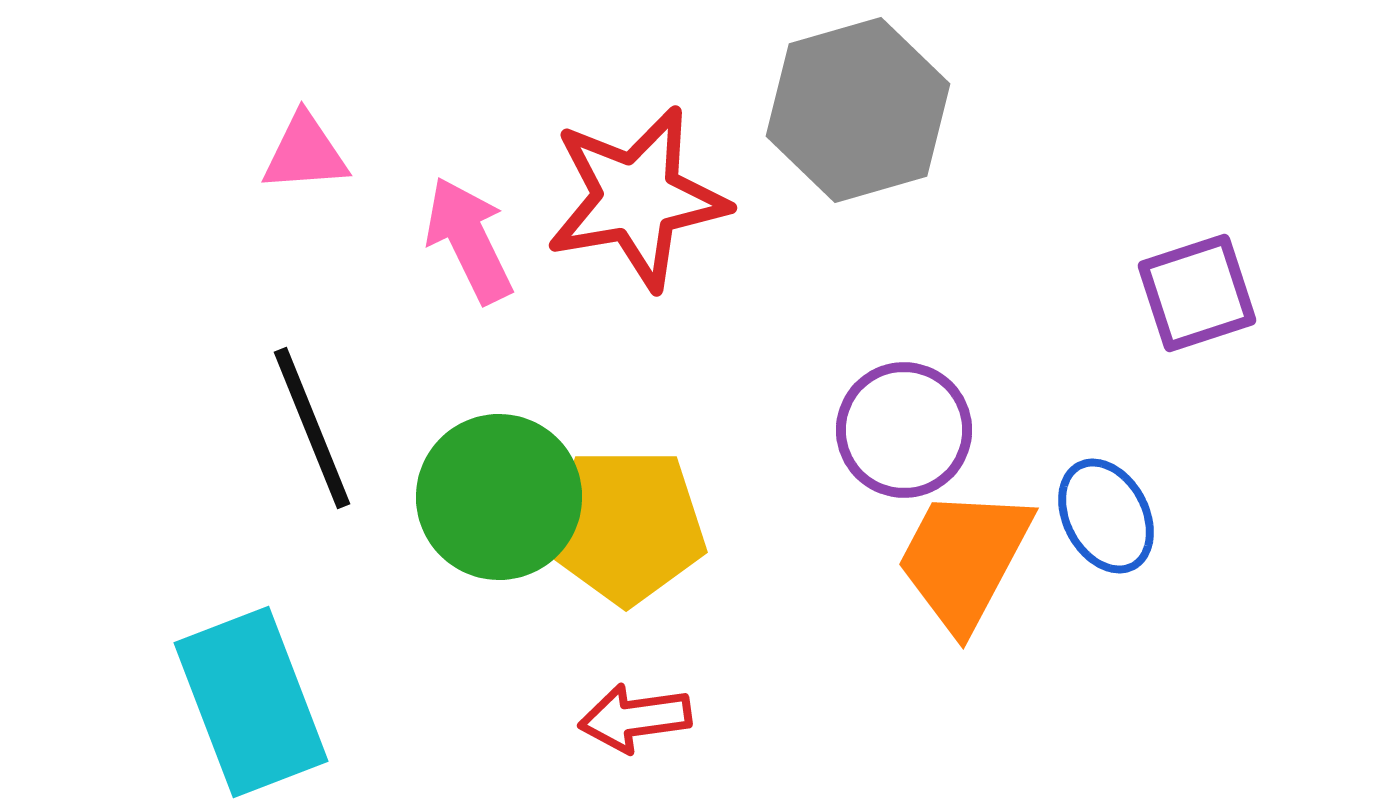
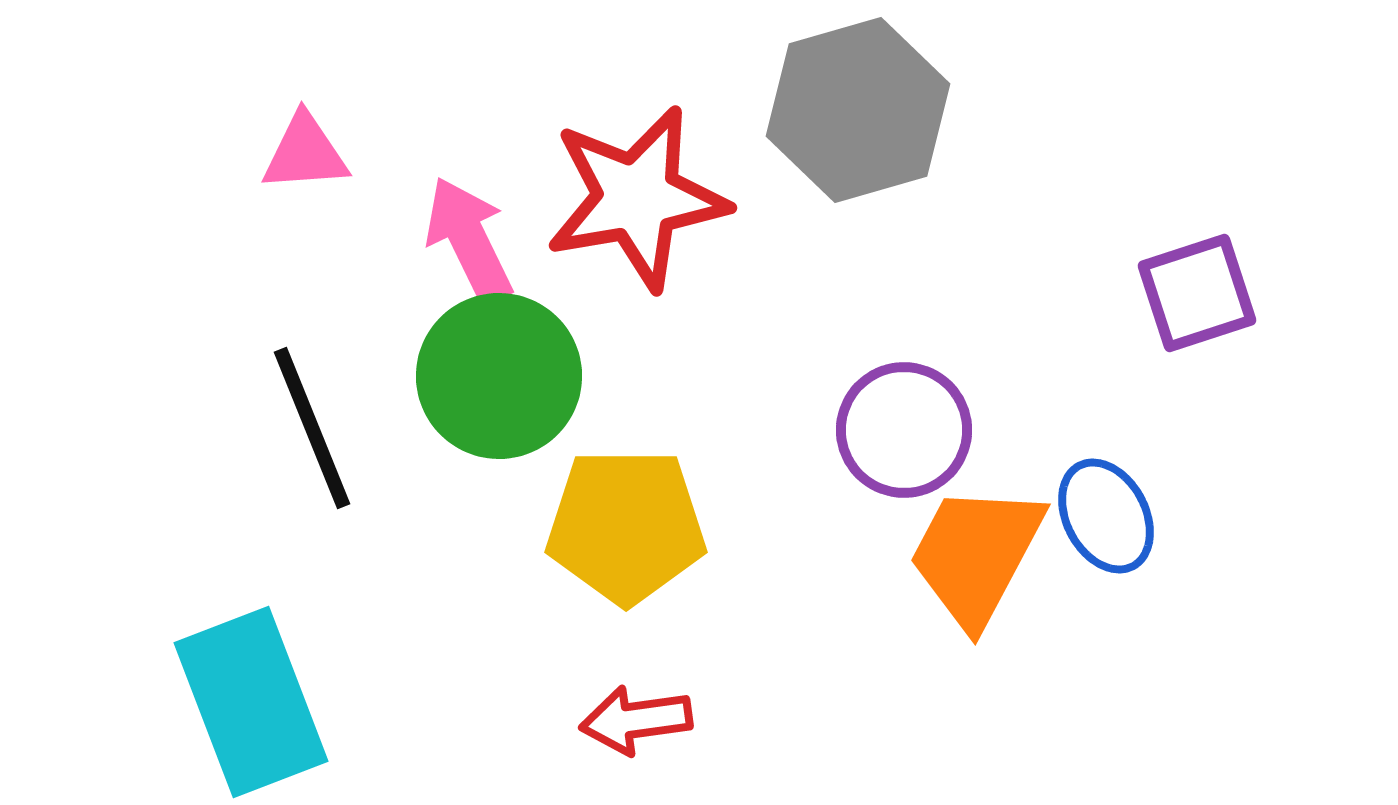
green circle: moved 121 px up
orange trapezoid: moved 12 px right, 4 px up
red arrow: moved 1 px right, 2 px down
